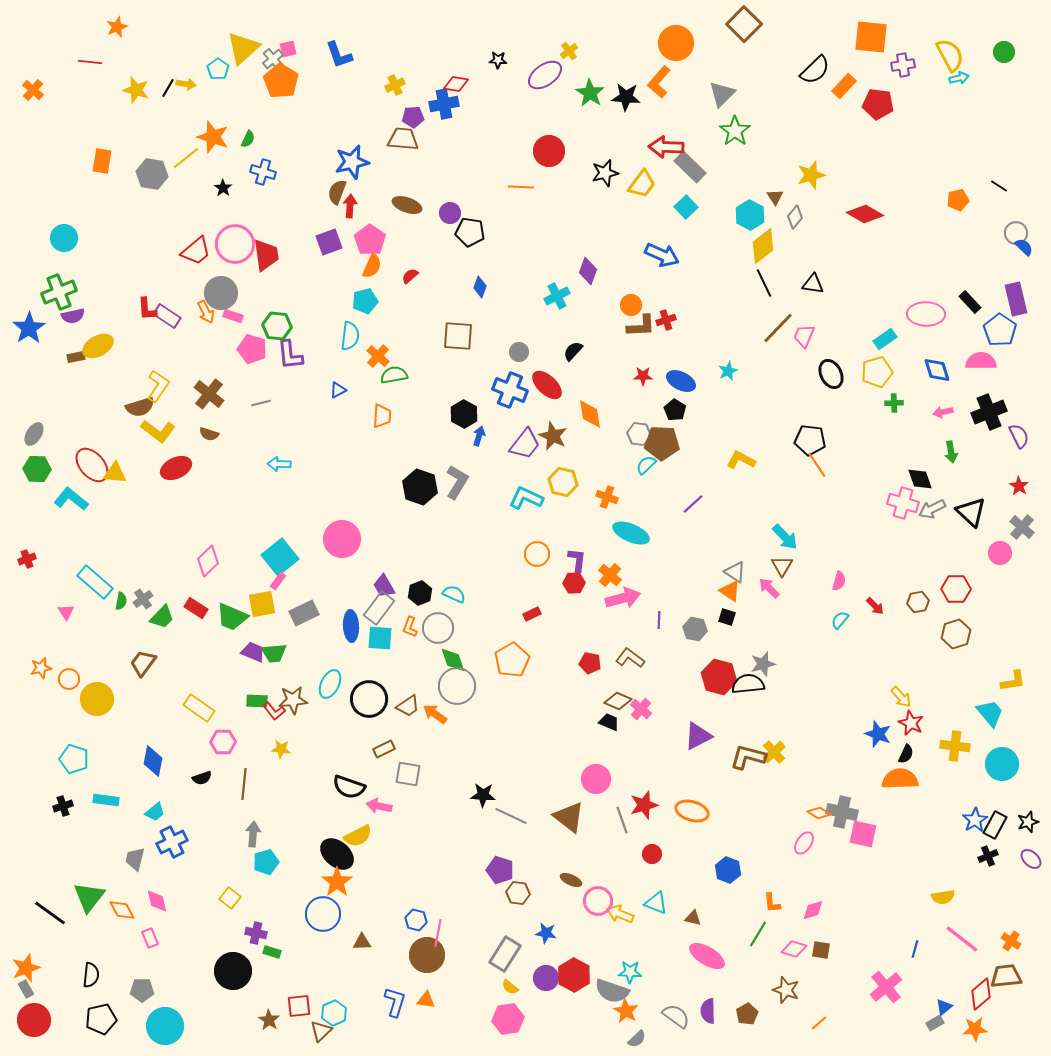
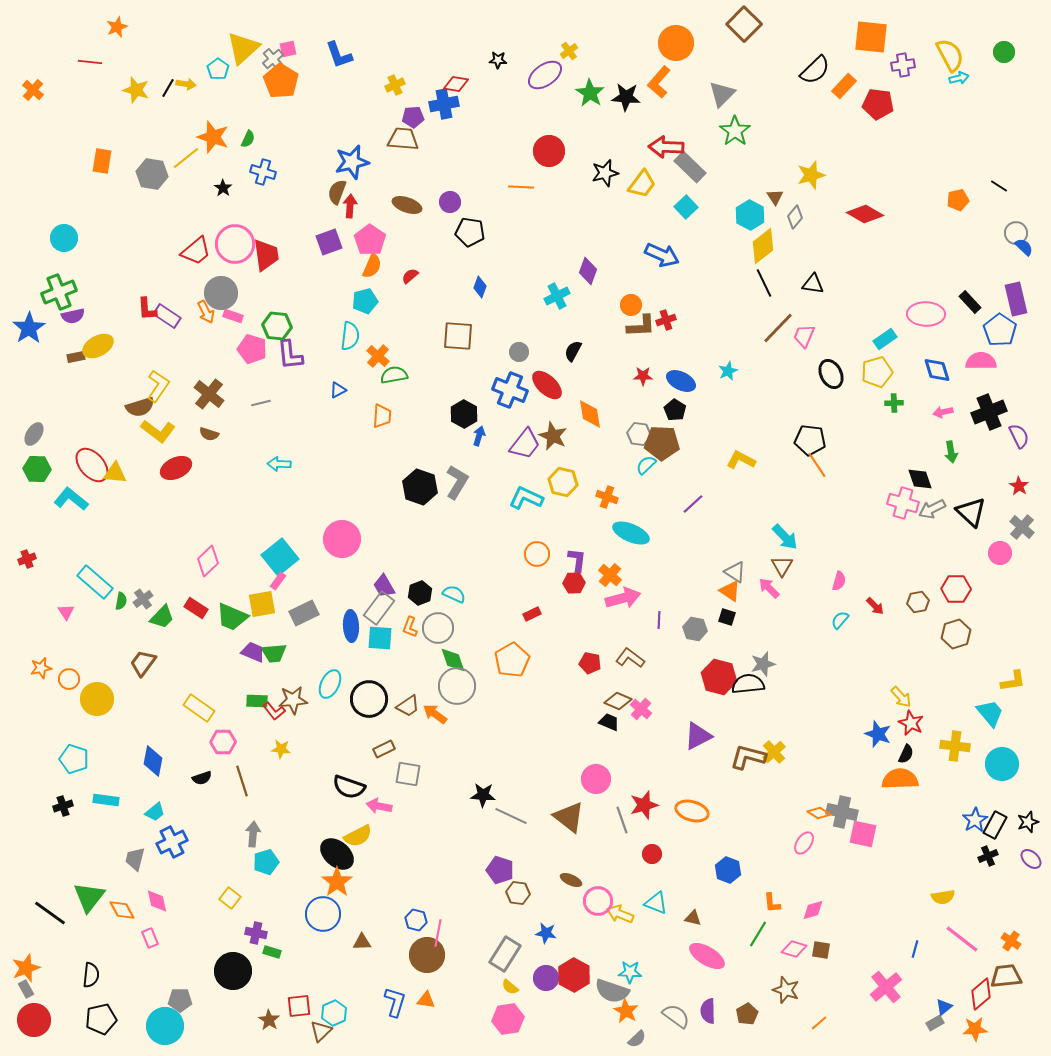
purple circle at (450, 213): moved 11 px up
black semicircle at (573, 351): rotated 15 degrees counterclockwise
brown line at (244, 784): moved 2 px left, 3 px up; rotated 24 degrees counterclockwise
gray pentagon at (142, 990): moved 38 px right, 10 px down
